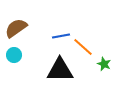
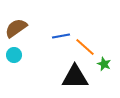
orange line: moved 2 px right
black triangle: moved 15 px right, 7 px down
